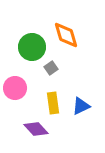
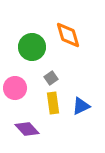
orange diamond: moved 2 px right
gray square: moved 10 px down
purple diamond: moved 9 px left
